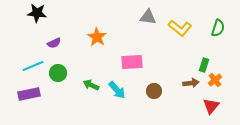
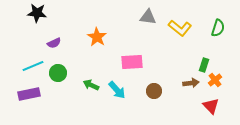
red triangle: rotated 24 degrees counterclockwise
